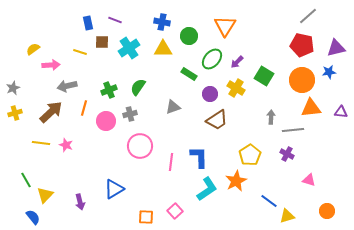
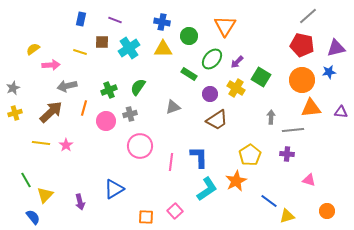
blue rectangle at (88, 23): moved 7 px left, 4 px up; rotated 24 degrees clockwise
green square at (264, 76): moved 3 px left, 1 px down
pink star at (66, 145): rotated 16 degrees clockwise
purple cross at (287, 154): rotated 24 degrees counterclockwise
